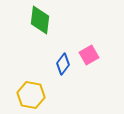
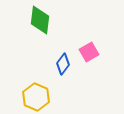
pink square: moved 3 px up
yellow hexagon: moved 5 px right, 2 px down; rotated 12 degrees clockwise
